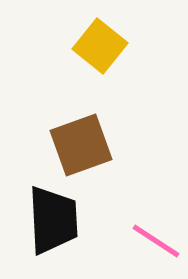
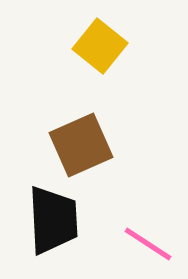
brown square: rotated 4 degrees counterclockwise
pink line: moved 8 px left, 3 px down
